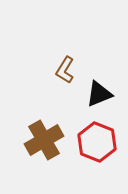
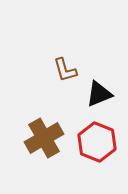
brown L-shape: rotated 48 degrees counterclockwise
brown cross: moved 2 px up
